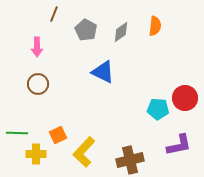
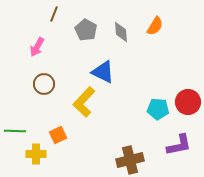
orange semicircle: rotated 24 degrees clockwise
gray diamond: rotated 60 degrees counterclockwise
pink arrow: rotated 30 degrees clockwise
brown circle: moved 6 px right
red circle: moved 3 px right, 4 px down
green line: moved 2 px left, 2 px up
yellow L-shape: moved 50 px up
